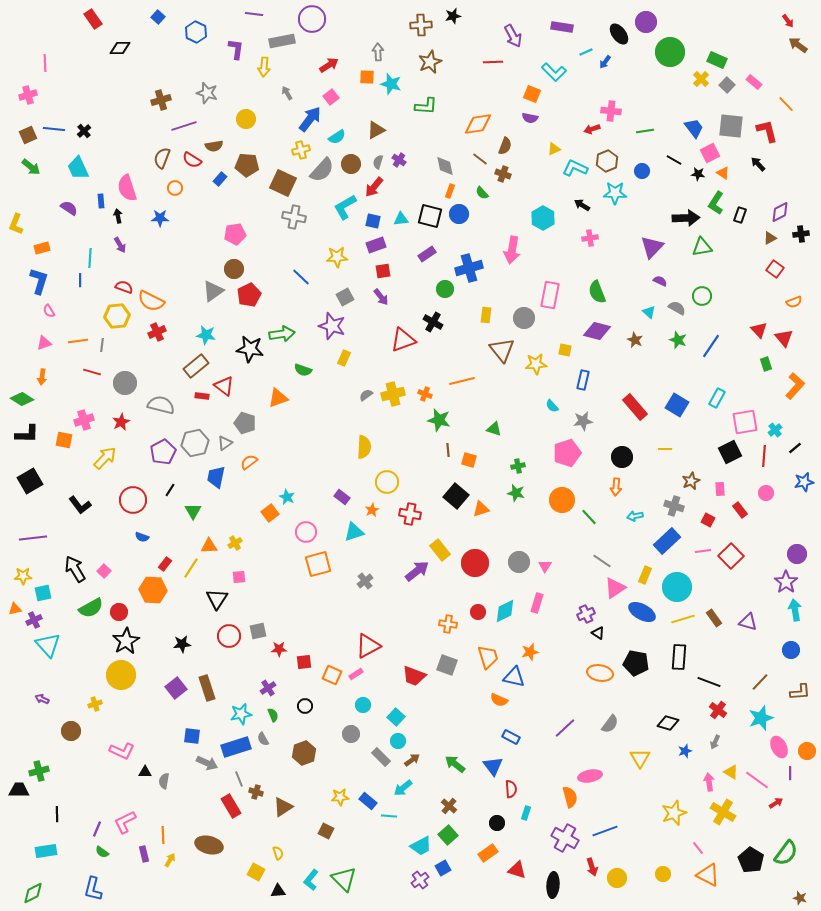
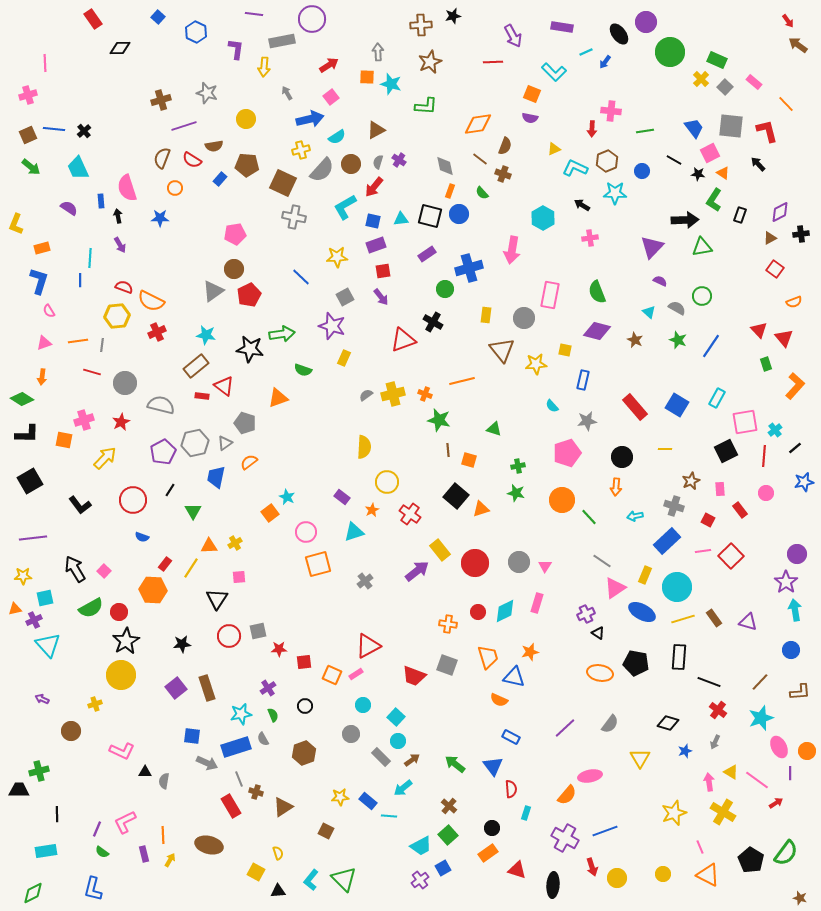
gray square at (727, 85): moved 2 px left, 2 px down
blue arrow at (310, 119): rotated 40 degrees clockwise
red arrow at (592, 129): rotated 70 degrees counterclockwise
green L-shape at (716, 203): moved 2 px left, 3 px up
black arrow at (686, 218): moved 1 px left, 2 px down
gray star at (583, 421): moved 4 px right
black square at (730, 452): moved 4 px left, 1 px up
red cross at (410, 514): rotated 25 degrees clockwise
cyan square at (43, 593): moved 2 px right, 5 px down
orange semicircle at (570, 797): moved 3 px left, 2 px up; rotated 55 degrees clockwise
black circle at (497, 823): moved 5 px left, 5 px down
pink line at (698, 848): moved 2 px right, 1 px up; rotated 16 degrees clockwise
